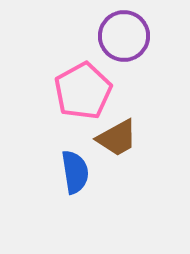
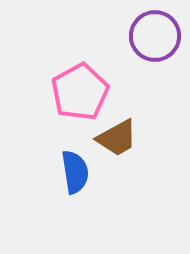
purple circle: moved 31 px right
pink pentagon: moved 3 px left, 1 px down
